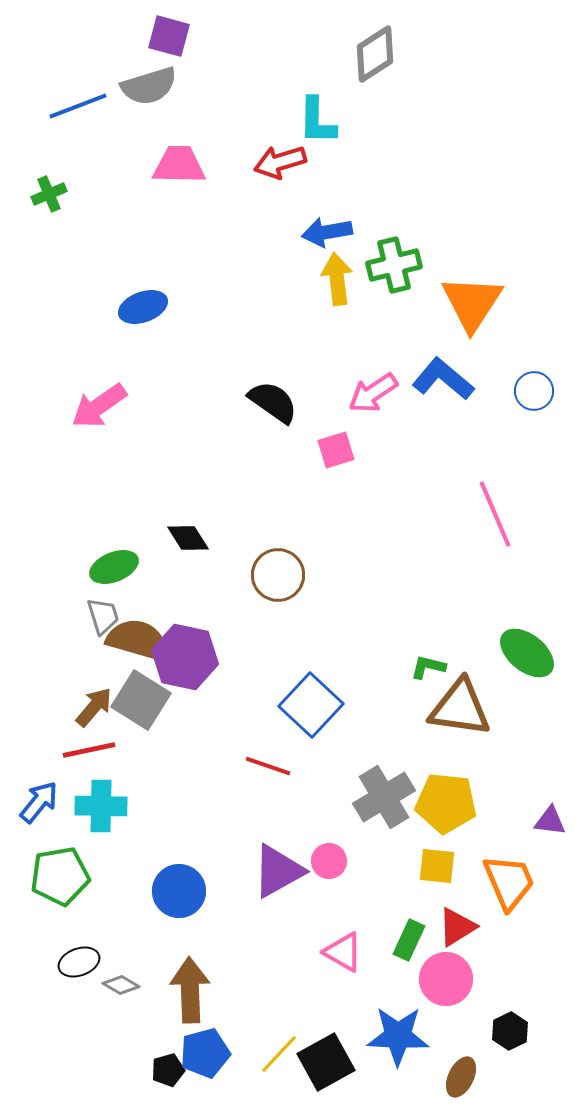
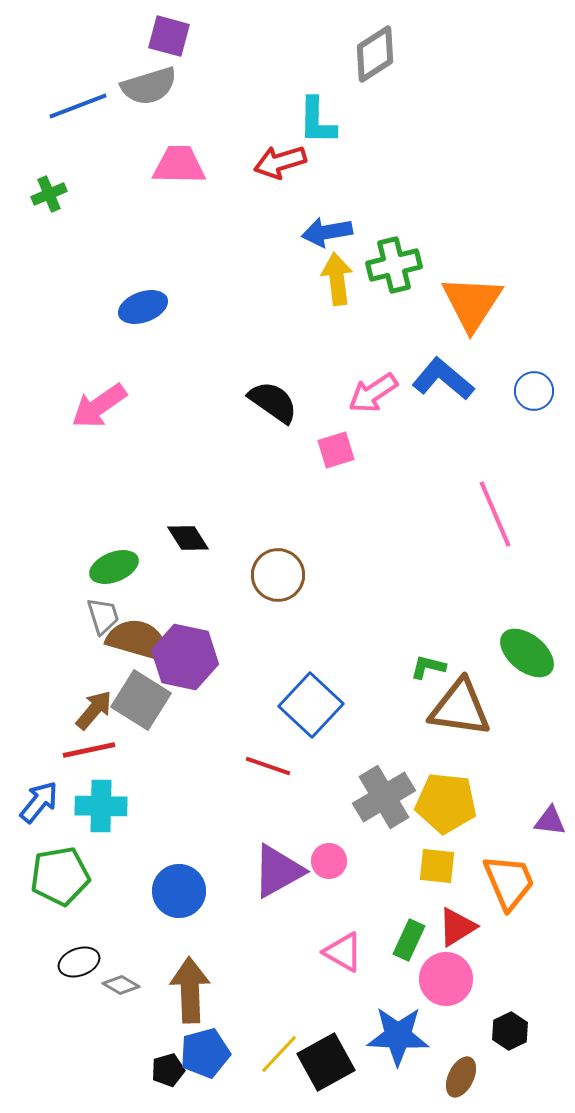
brown arrow at (94, 707): moved 3 px down
